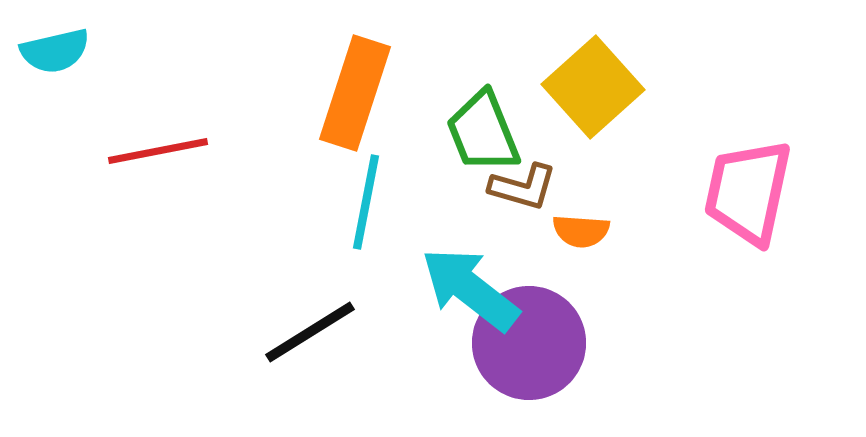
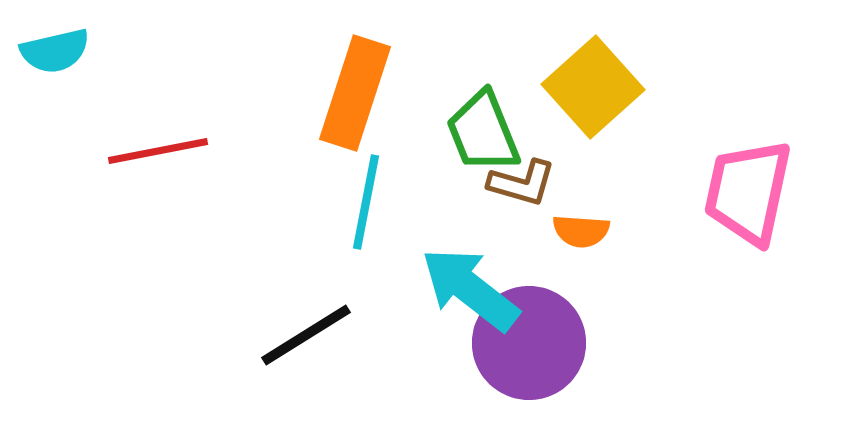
brown L-shape: moved 1 px left, 4 px up
black line: moved 4 px left, 3 px down
